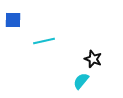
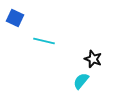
blue square: moved 2 px right, 2 px up; rotated 24 degrees clockwise
cyan line: rotated 25 degrees clockwise
